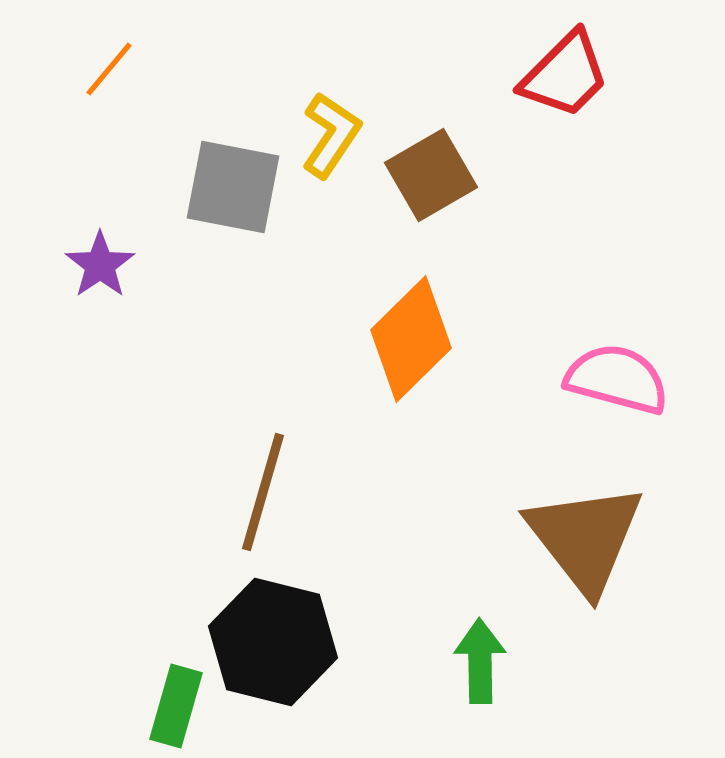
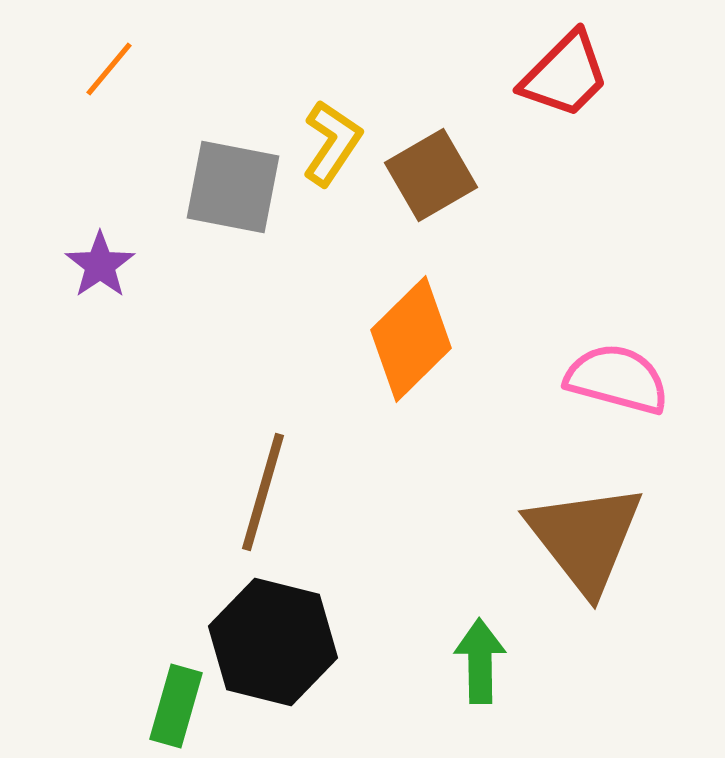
yellow L-shape: moved 1 px right, 8 px down
